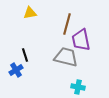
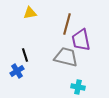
blue cross: moved 1 px right, 1 px down
